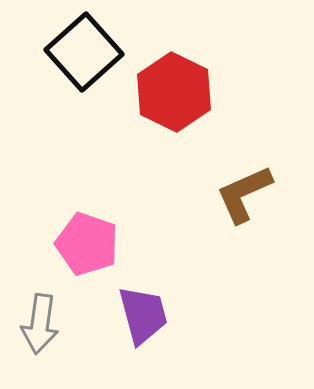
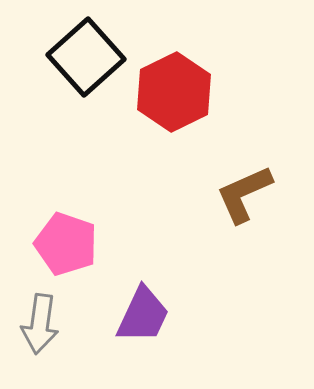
black square: moved 2 px right, 5 px down
red hexagon: rotated 8 degrees clockwise
pink pentagon: moved 21 px left
purple trapezoid: rotated 40 degrees clockwise
